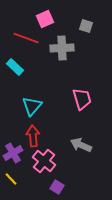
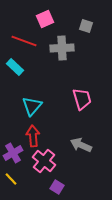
red line: moved 2 px left, 3 px down
